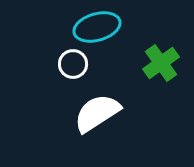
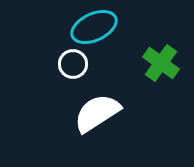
cyan ellipse: moved 3 px left; rotated 9 degrees counterclockwise
green cross: rotated 18 degrees counterclockwise
